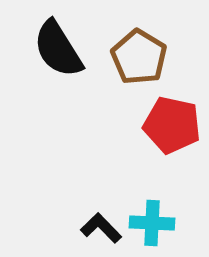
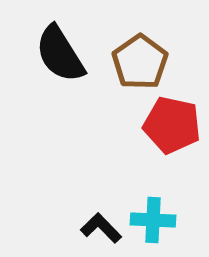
black semicircle: moved 2 px right, 5 px down
brown pentagon: moved 1 px right, 5 px down; rotated 6 degrees clockwise
cyan cross: moved 1 px right, 3 px up
